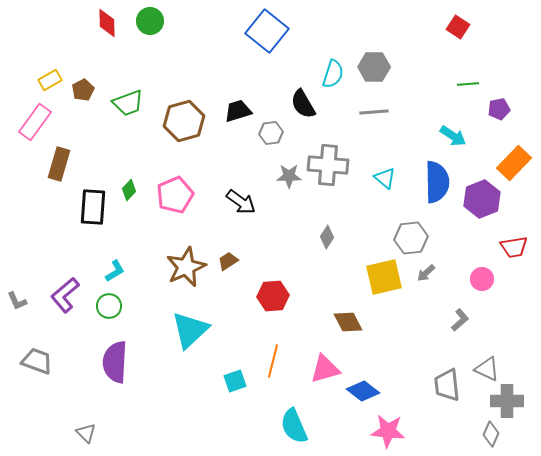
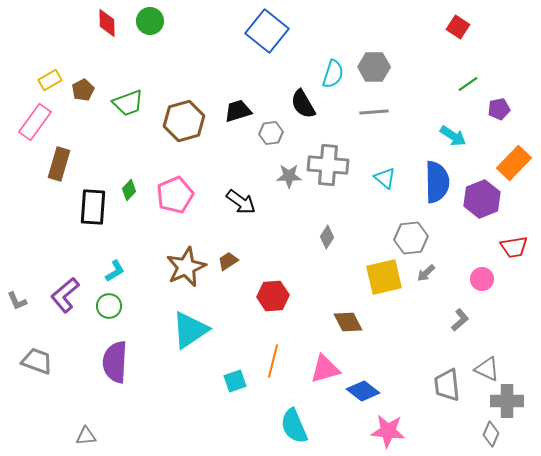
green line at (468, 84): rotated 30 degrees counterclockwise
cyan triangle at (190, 330): rotated 9 degrees clockwise
gray triangle at (86, 433): moved 3 px down; rotated 50 degrees counterclockwise
